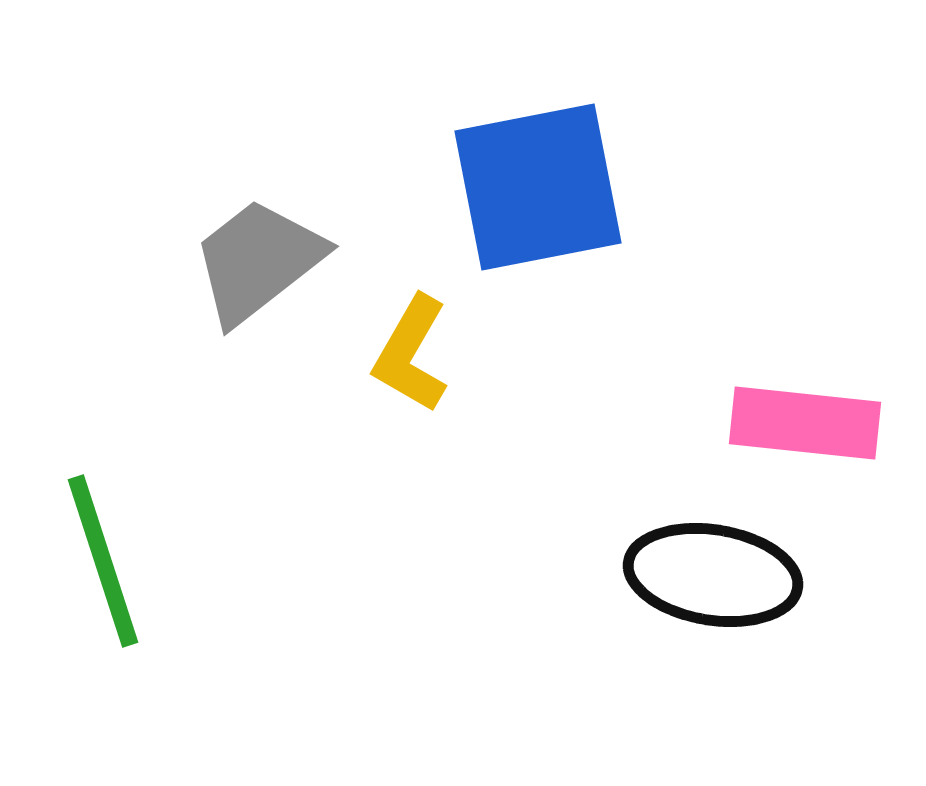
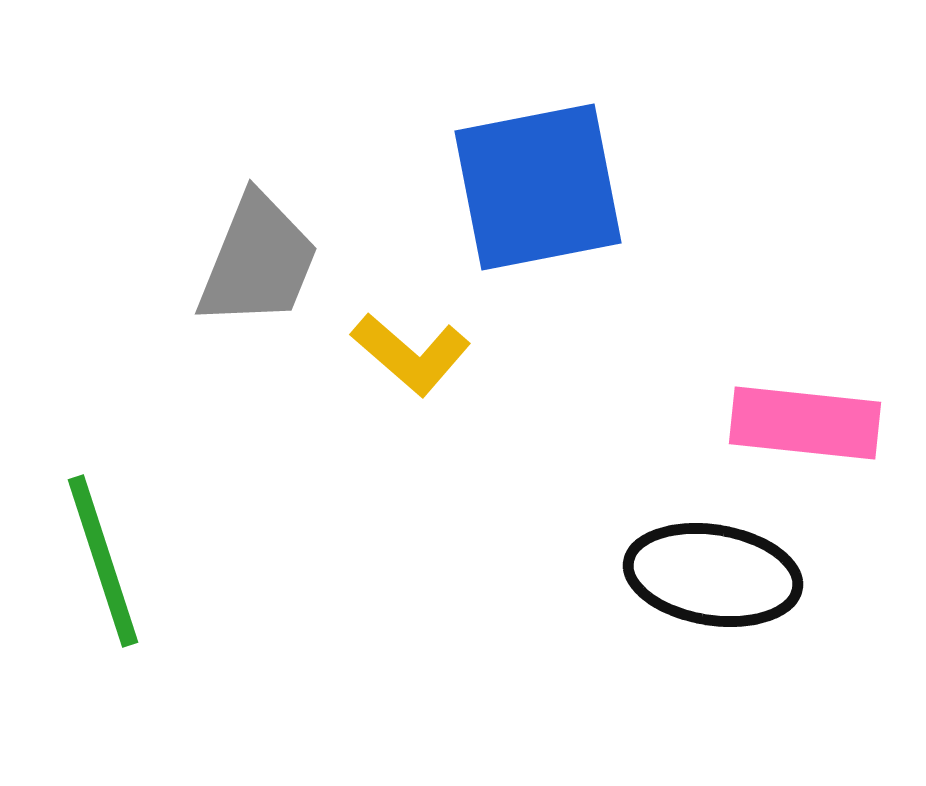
gray trapezoid: rotated 150 degrees clockwise
yellow L-shape: rotated 79 degrees counterclockwise
